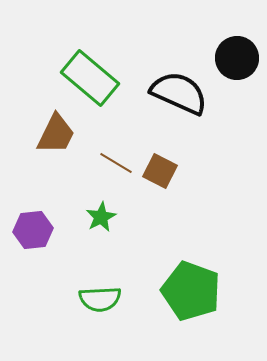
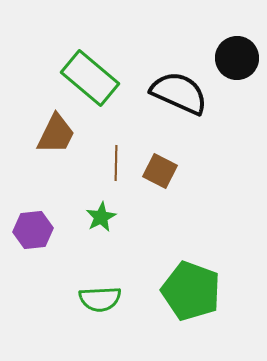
brown line: rotated 60 degrees clockwise
